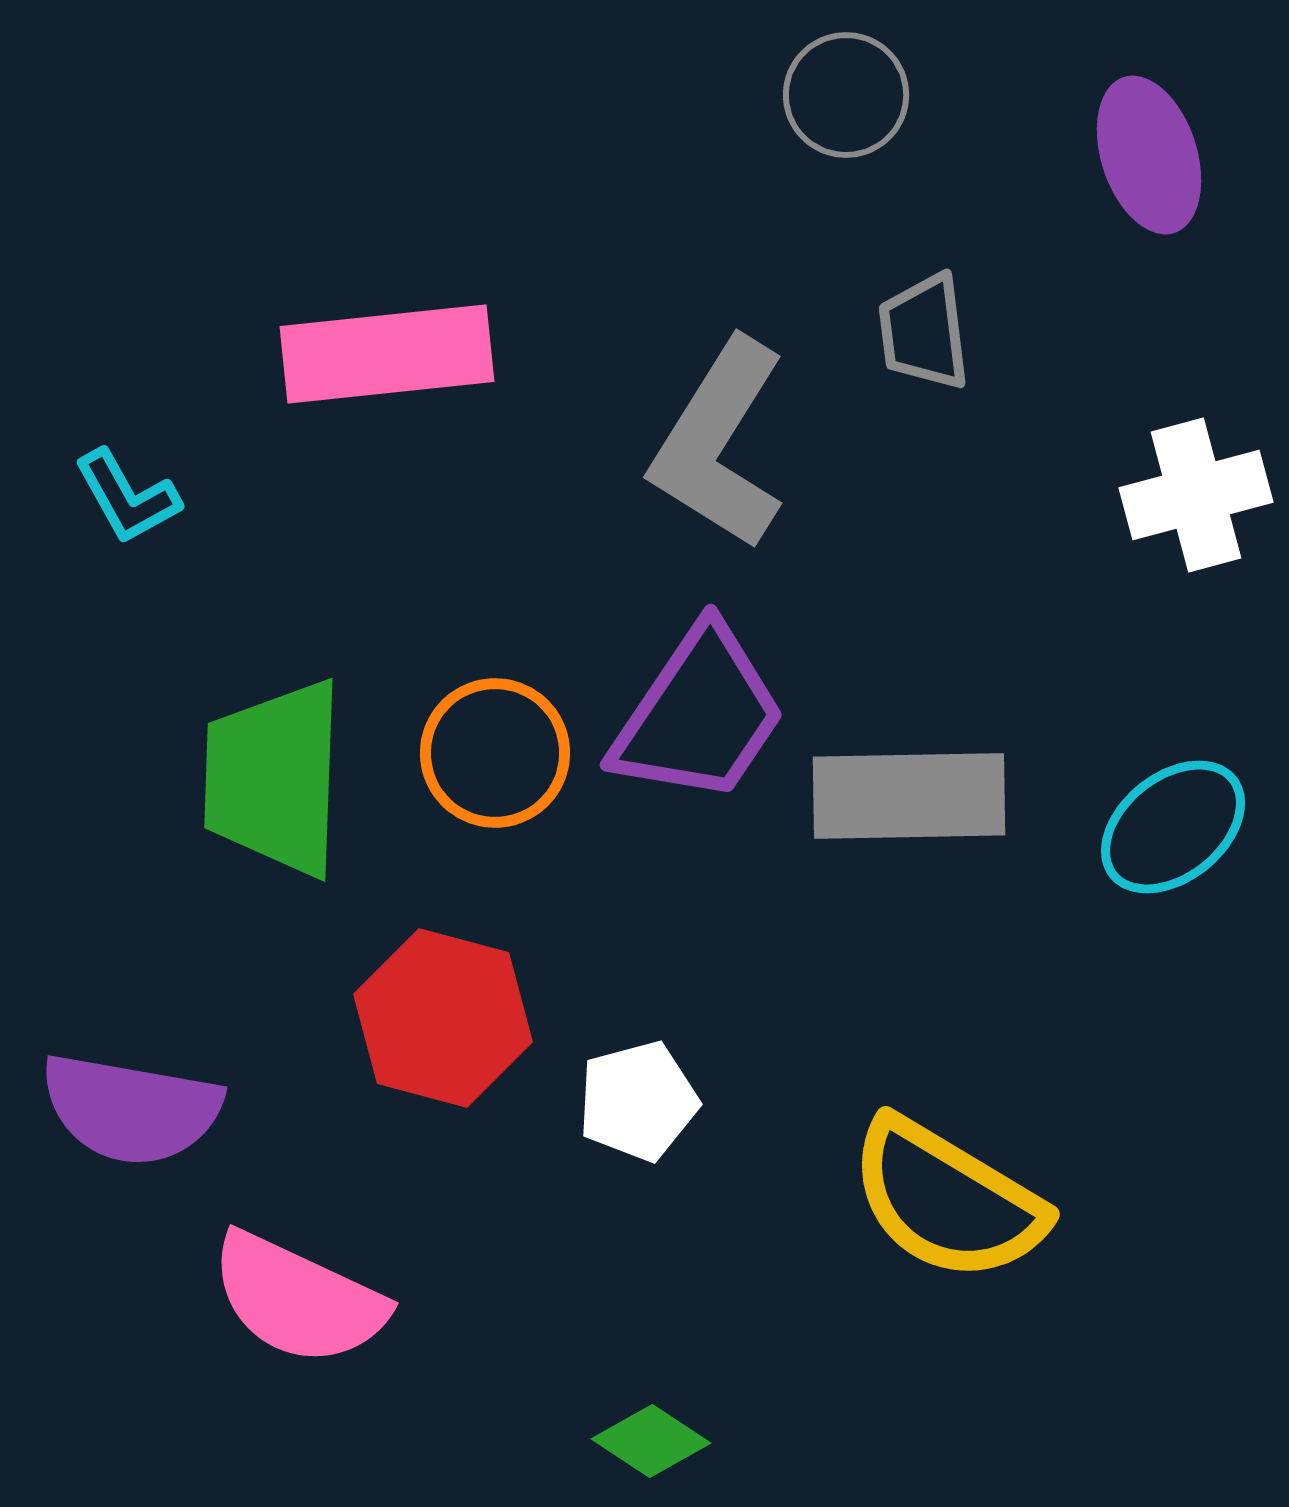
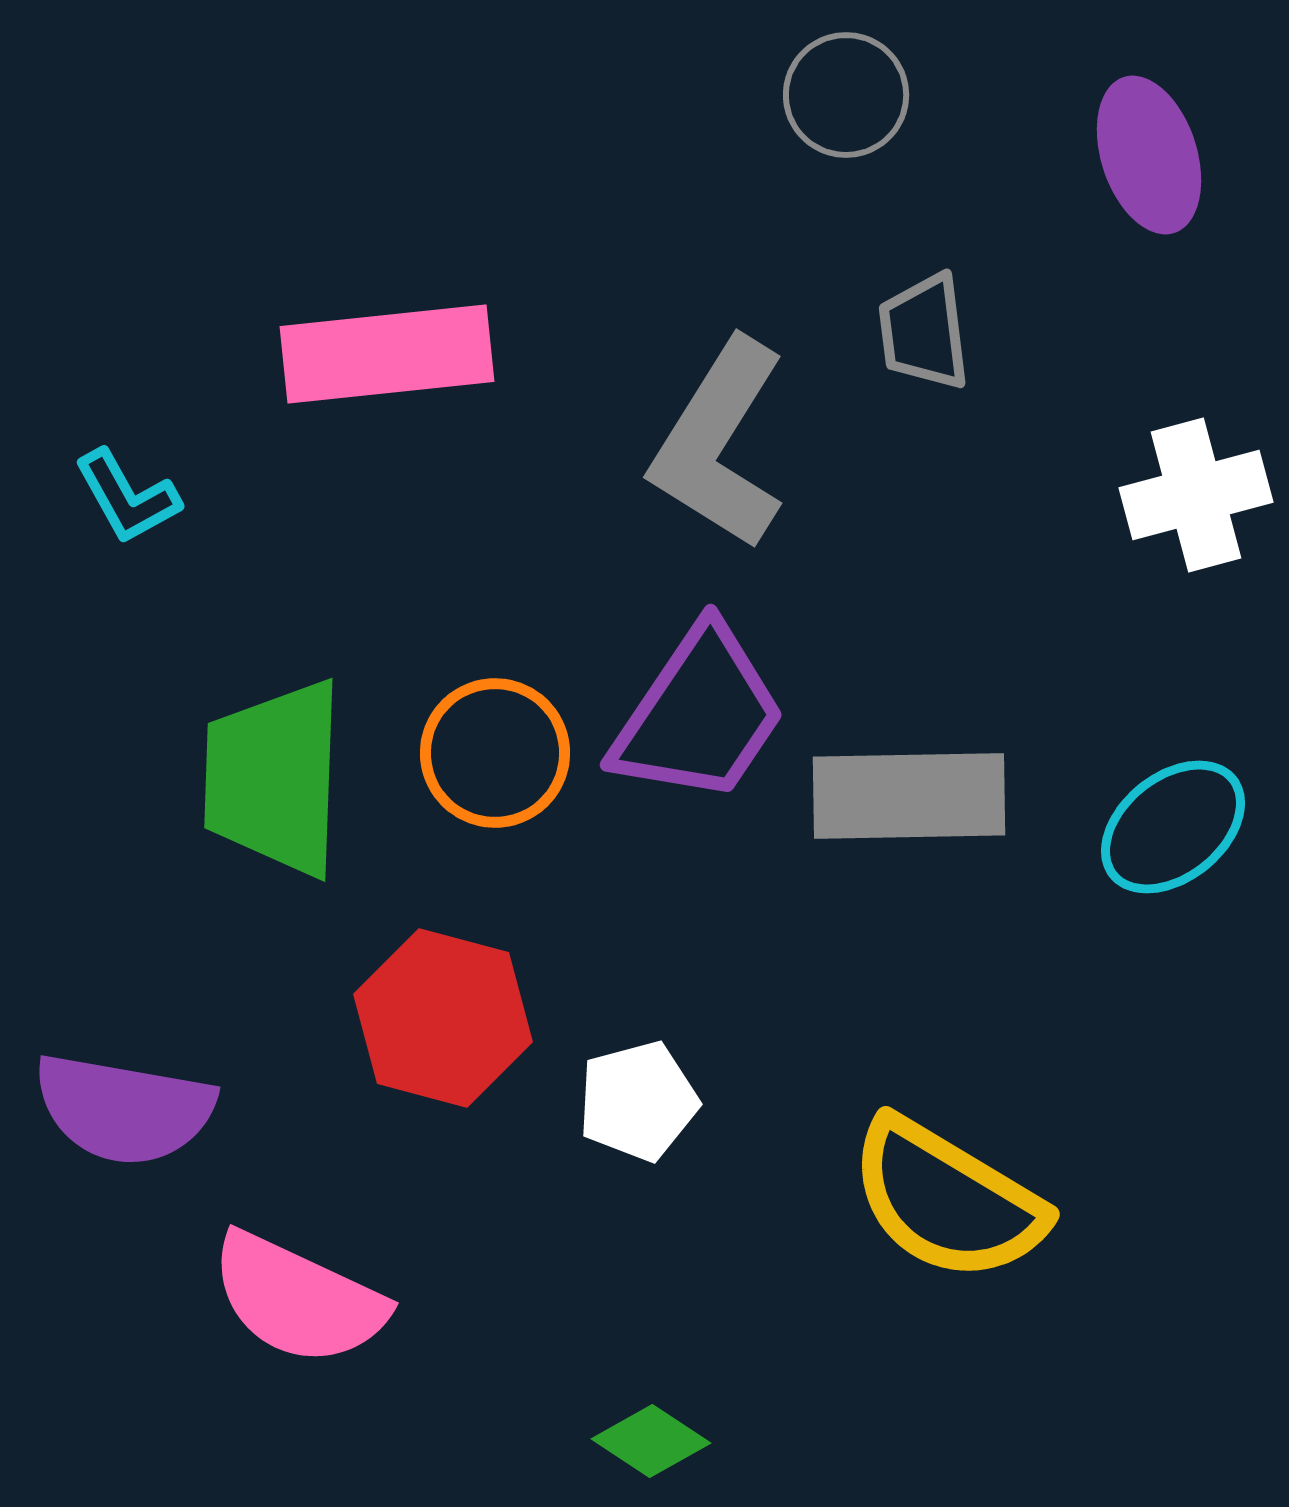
purple semicircle: moved 7 px left
